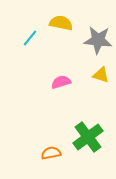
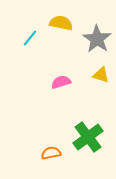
gray star: moved 1 px left, 1 px up; rotated 28 degrees clockwise
